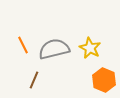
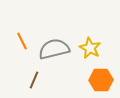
orange line: moved 1 px left, 4 px up
orange hexagon: moved 3 px left; rotated 25 degrees counterclockwise
